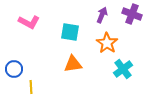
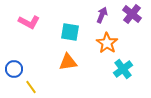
purple cross: rotated 18 degrees clockwise
orange triangle: moved 5 px left, 2 px up
yellow line: rotated 32 degrees counterclockwise
